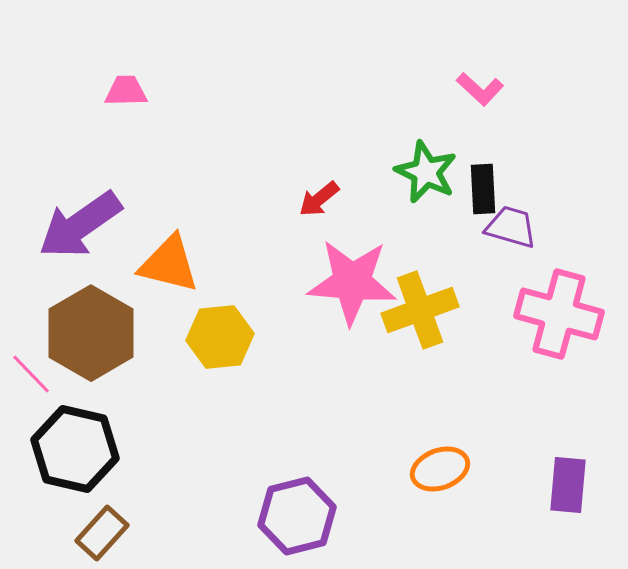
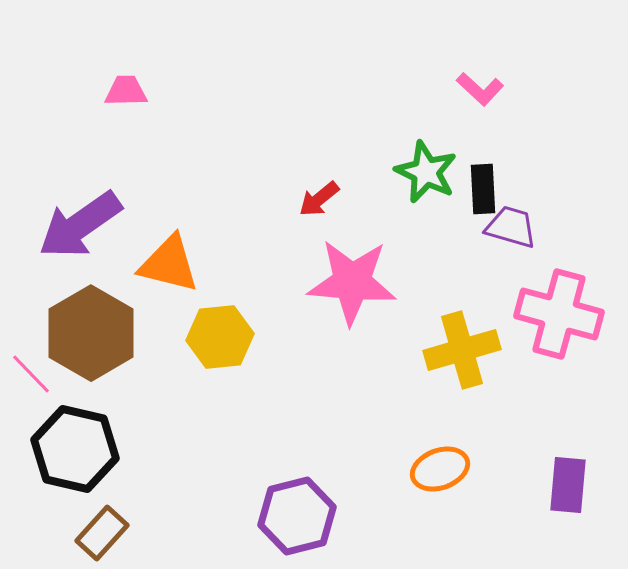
yellow cross: moved 42 px right, 40 px down; rotated 4 degrees clockwise
